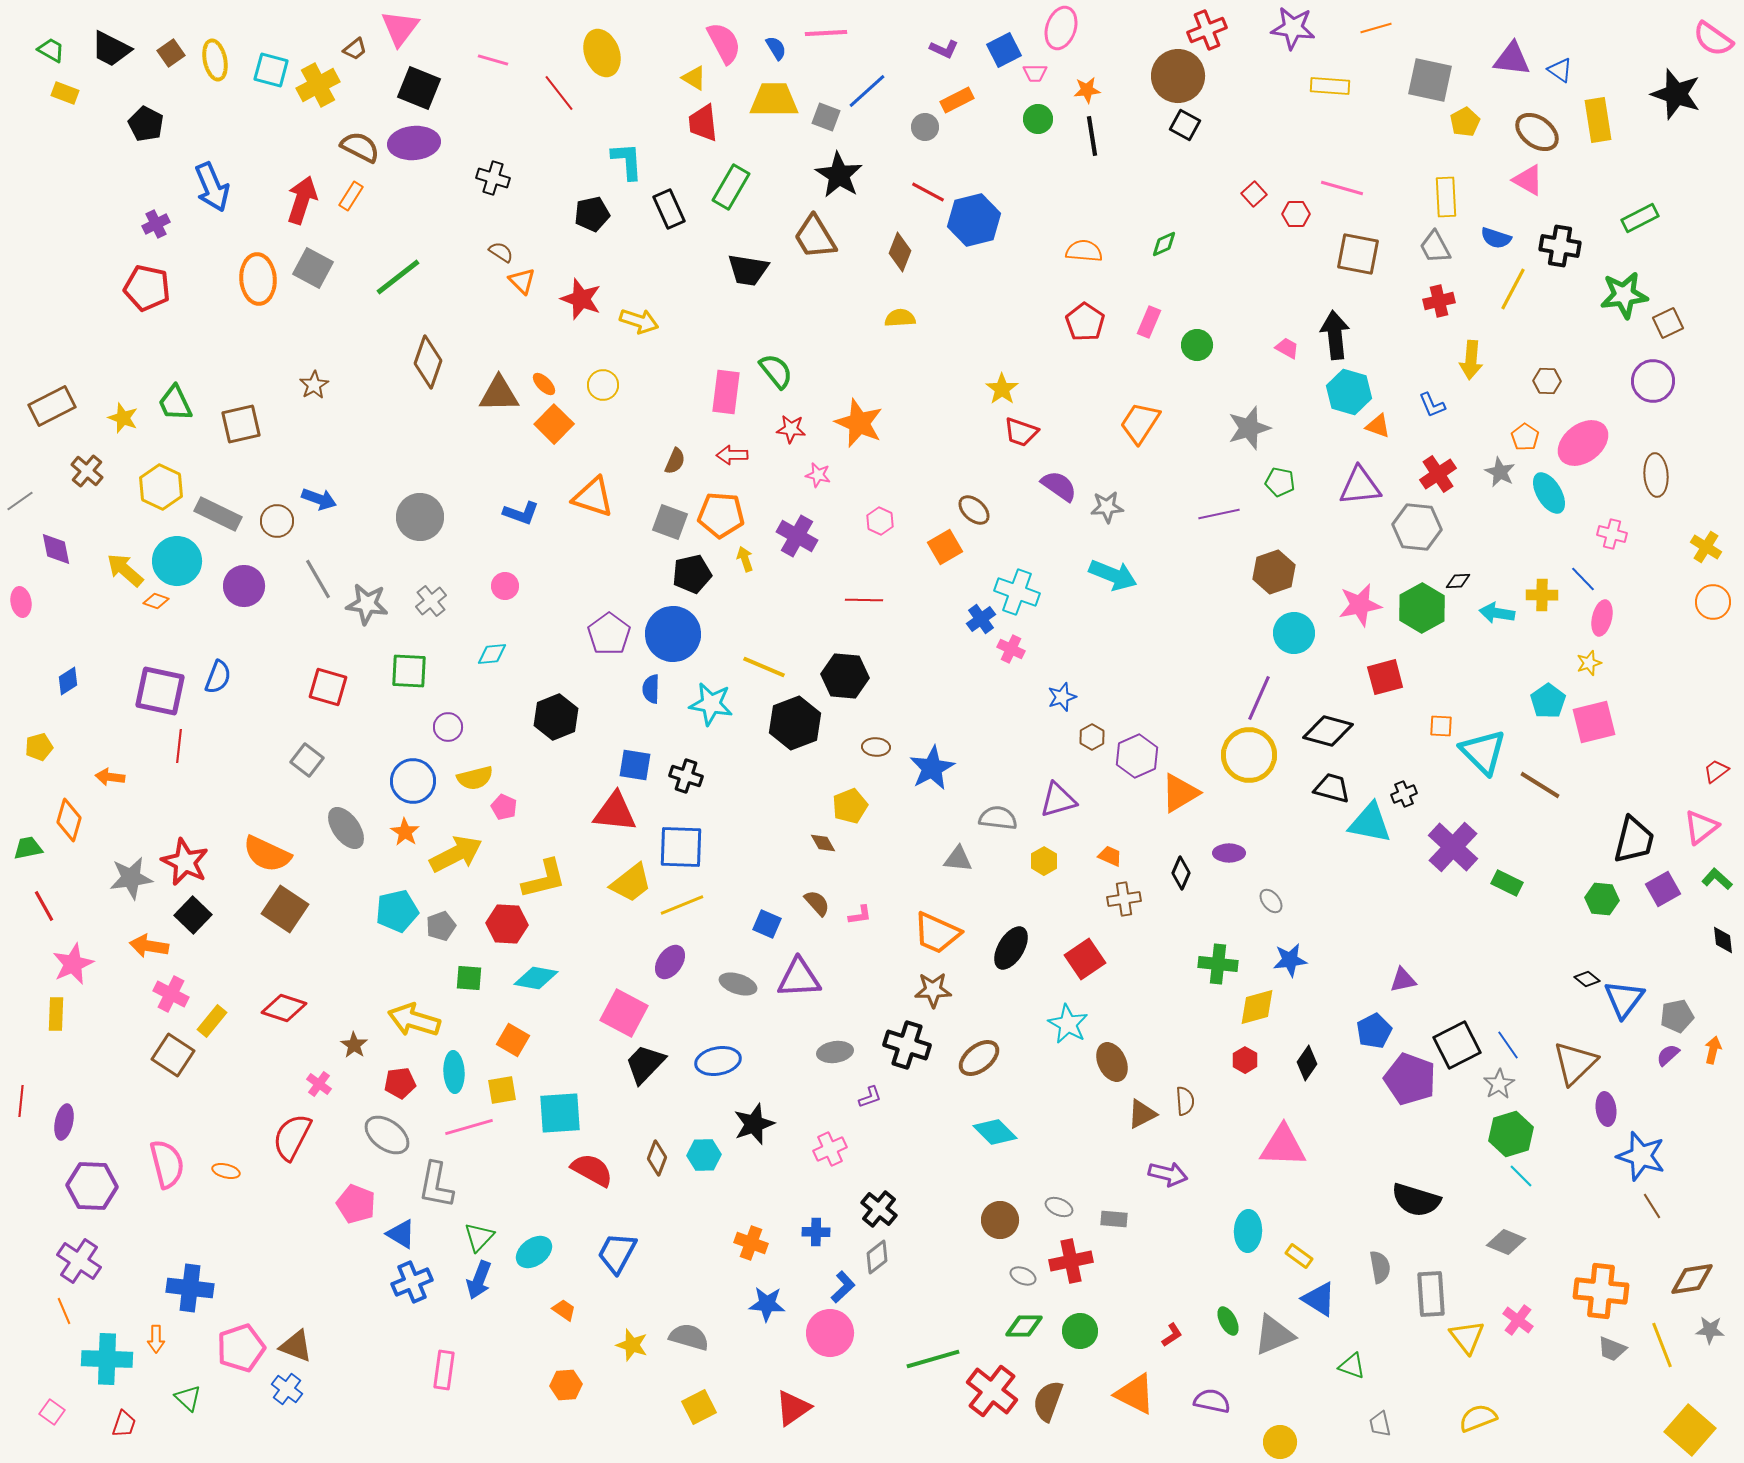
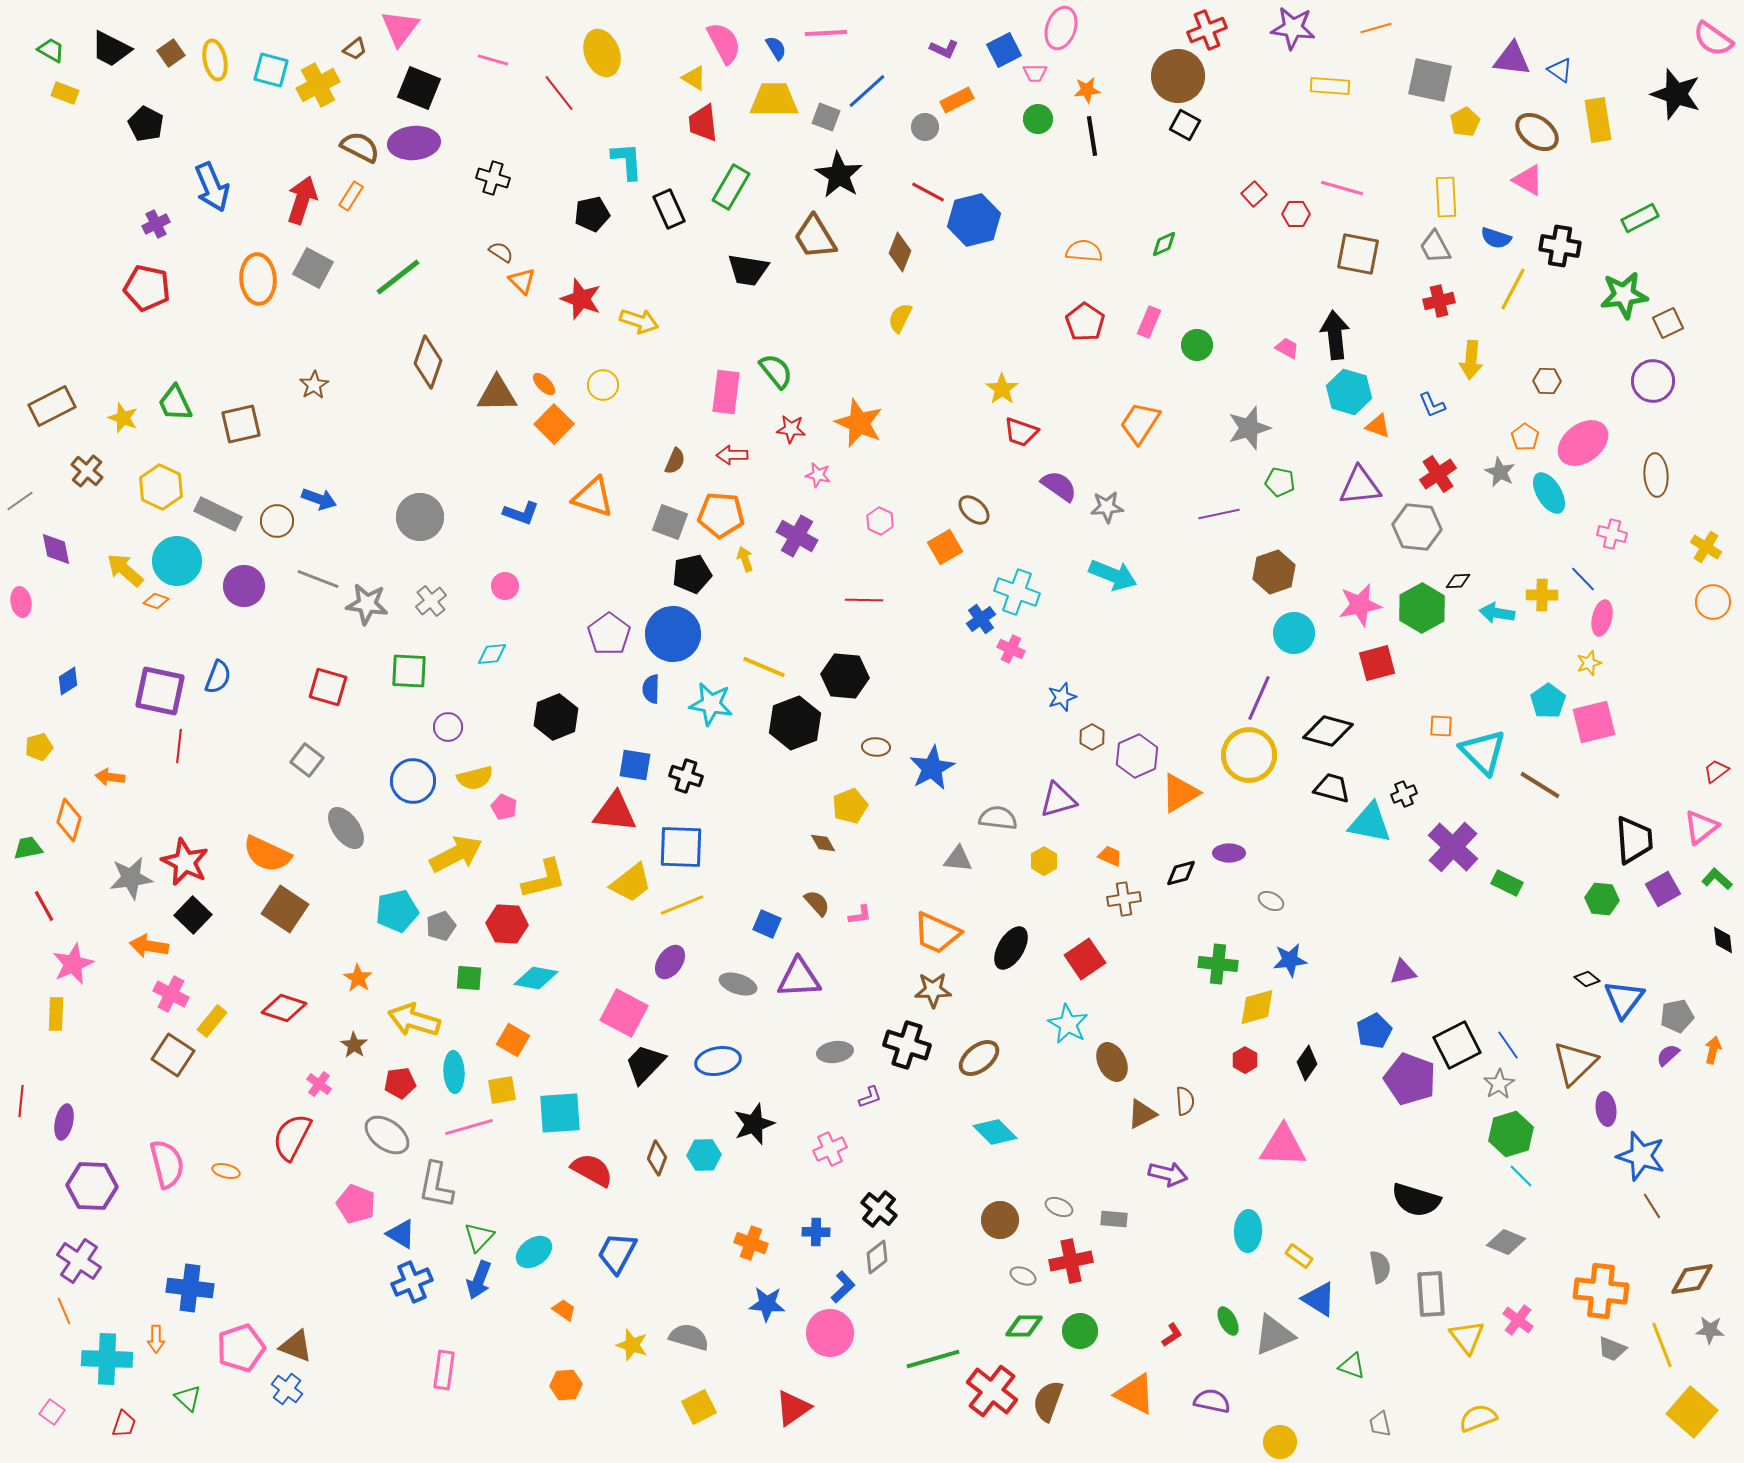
yellow semicircle at (900, 318): rotated 60 degrees counterclockwise
brown triangle at (499, 394): moved 2 px left
gray line at (318, 579): rotated 39 degrees counterclockwise
red square at (1385, 677): moved 8 px left, 14 px up
orange star at (405, 832): moved 47 px left, 146 px down
black trapezoid at (1634, 840): rotated 18 degrees counterclockwise
black diamond at (1181, 873): rotated 52 degrees clockwise
gray ellipse at (1271, 901): rotated 25 degrees counterclockwise
purple triangle at (1403, 980): moved 8 px up
yellow square at (1690, 1430): moved 2 px right, 18 px up
